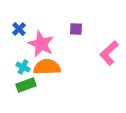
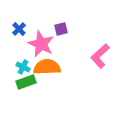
purple square: moved 15 px left; rotated 16 degrees counterclockwise
pink L-shape: moved 9 px left, 3 px down
green rectangle: moved 3 px up
